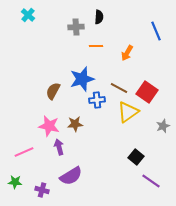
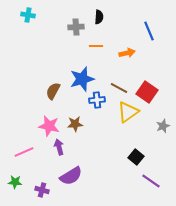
cyan cross: rotated 32 degrees counterclockwise
blue line: moved 7 px left
orange arrow: rotated 133 degrees counterclockwise
